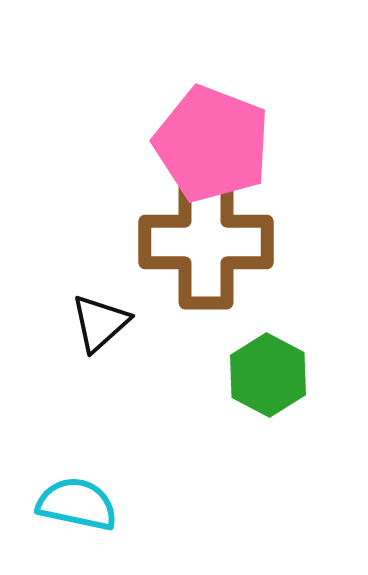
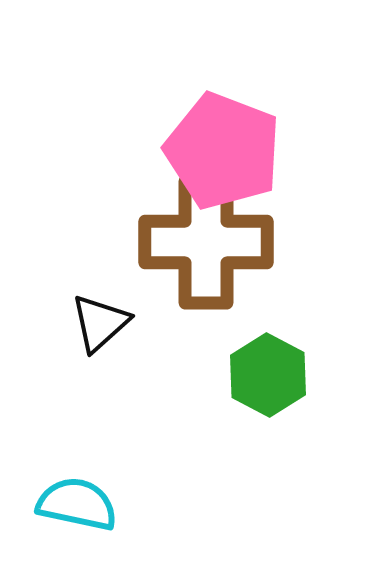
pink pentagon: moved 11 px right, 7 px down
